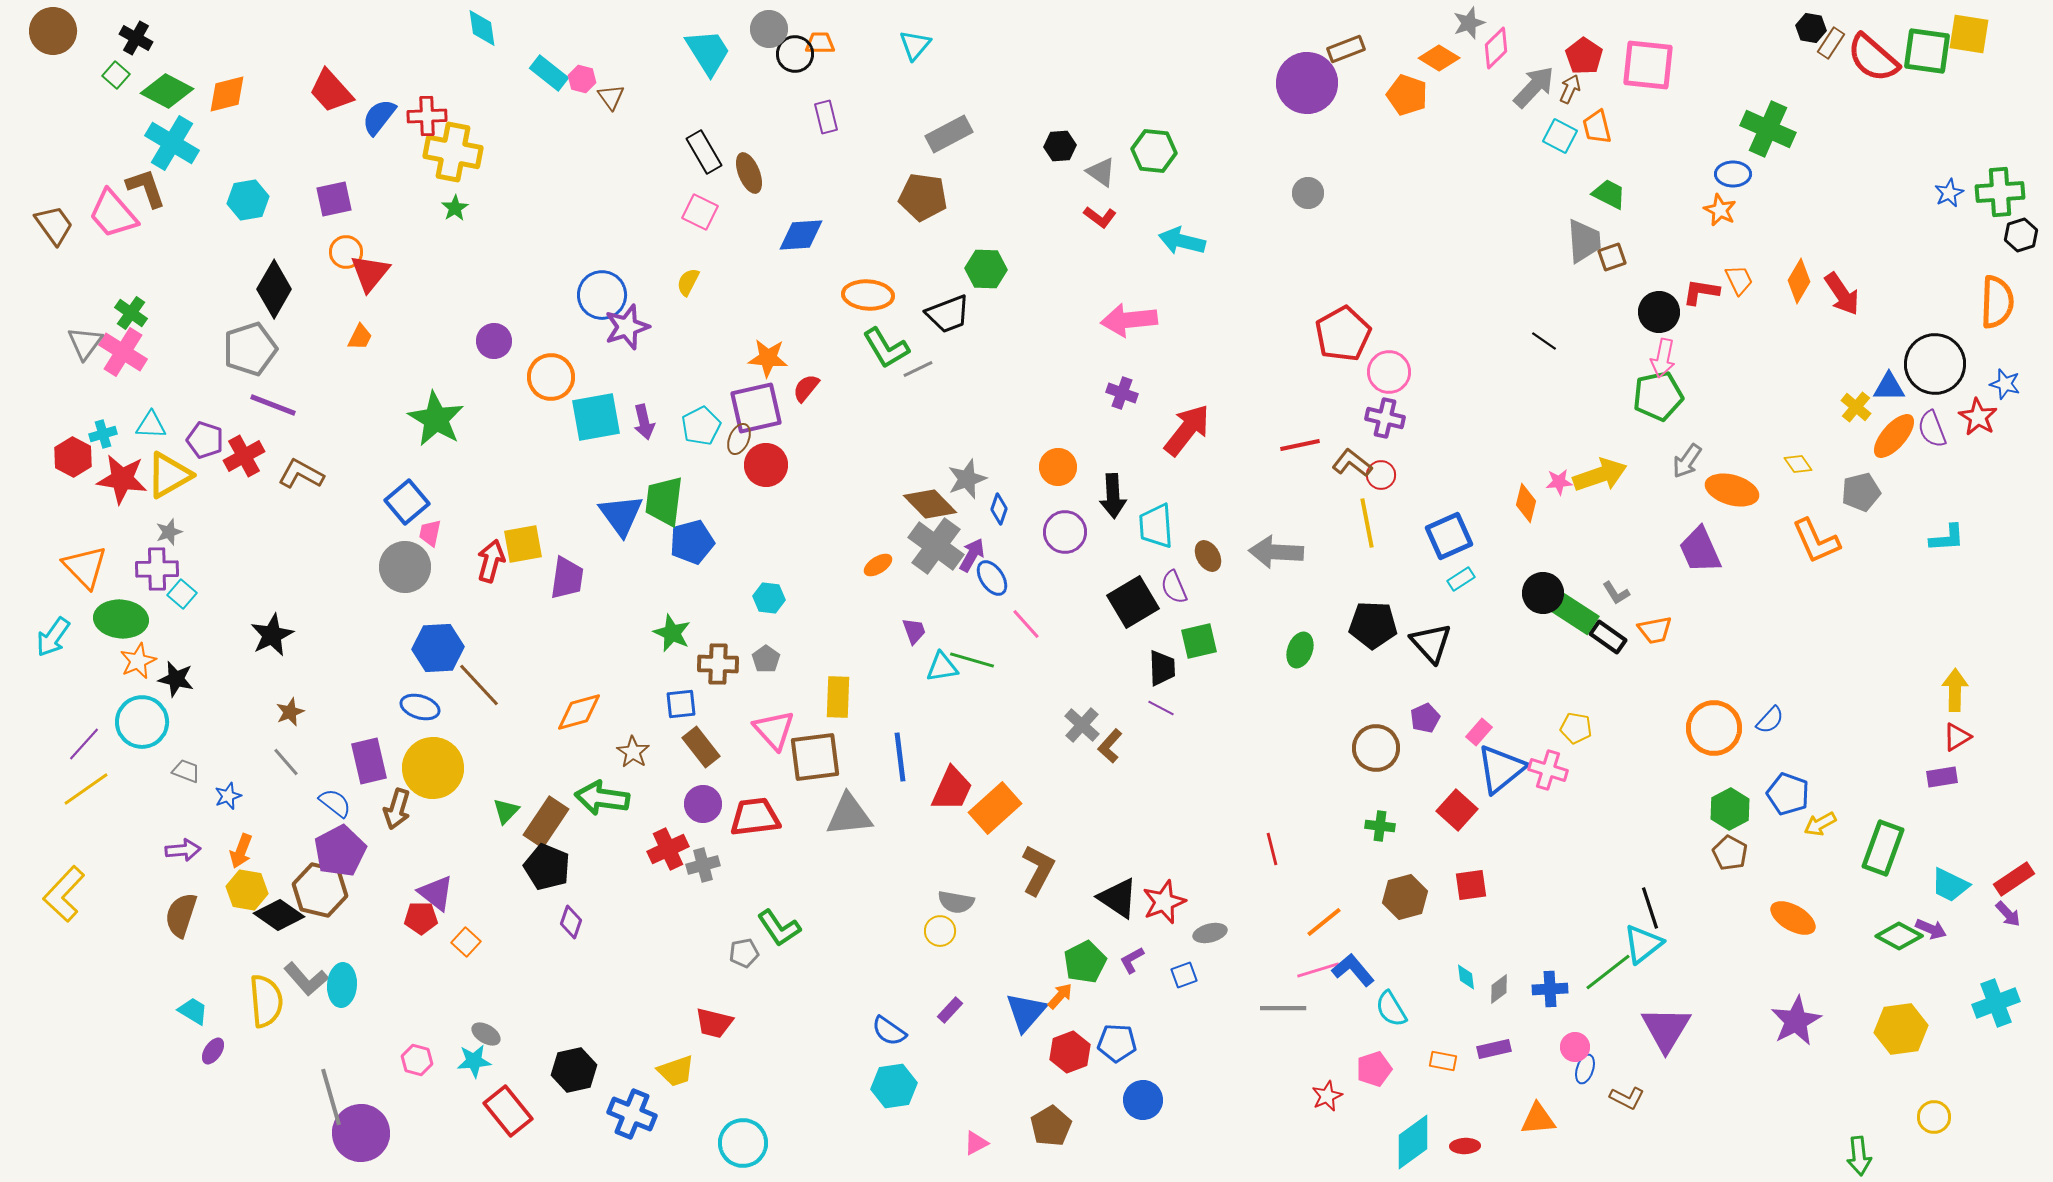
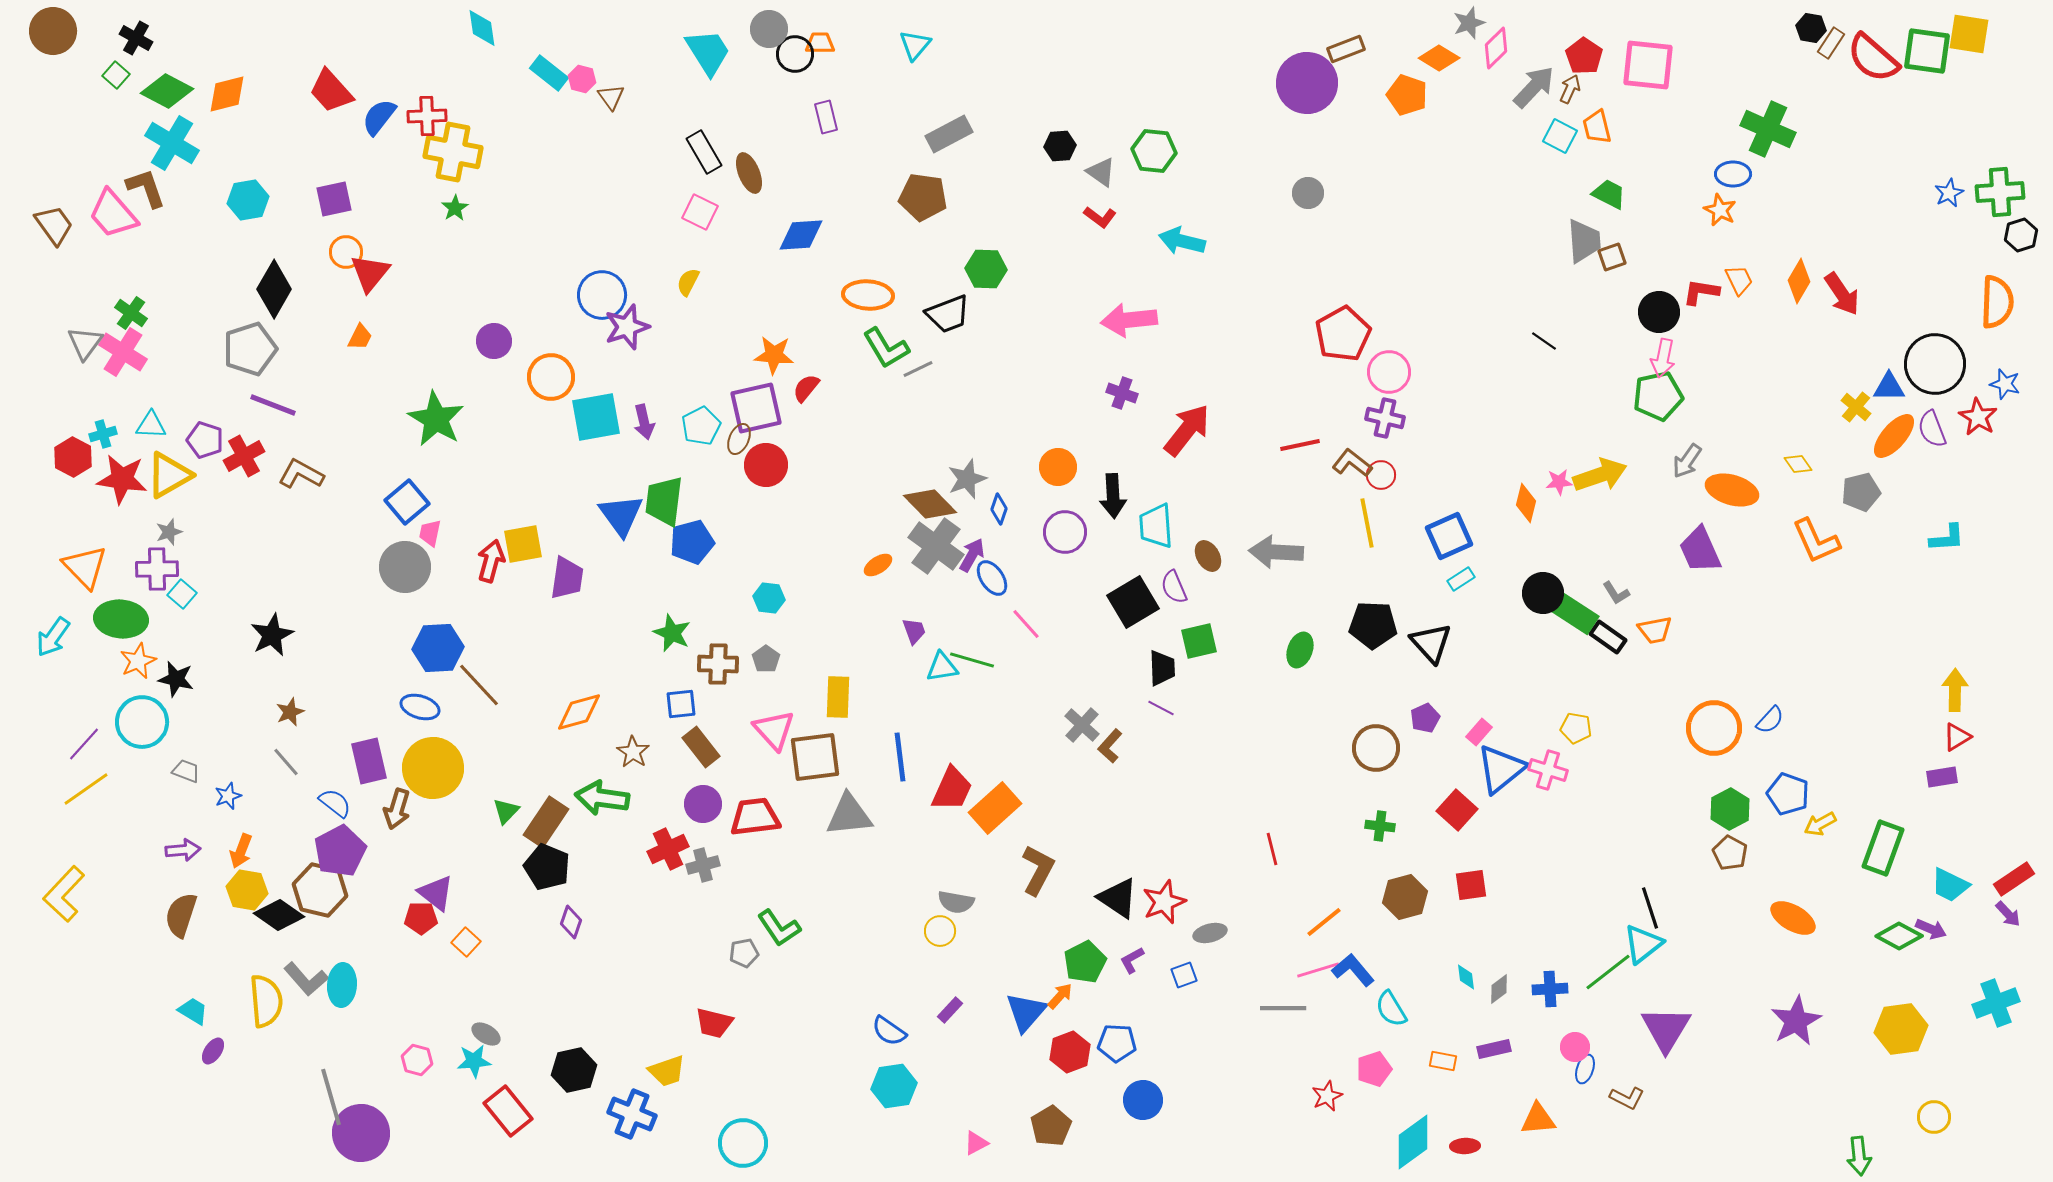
orange star at (768, 358): moved 6 px right, 3 px up
yellow trapezoid at (676, 1071): moved 9 px left
